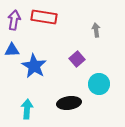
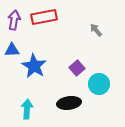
red rectangle: rotated 20 degrees counterclockwise
gray arrow: rotated 32 degrees counterclockwise
purple square: moved 9 px down
